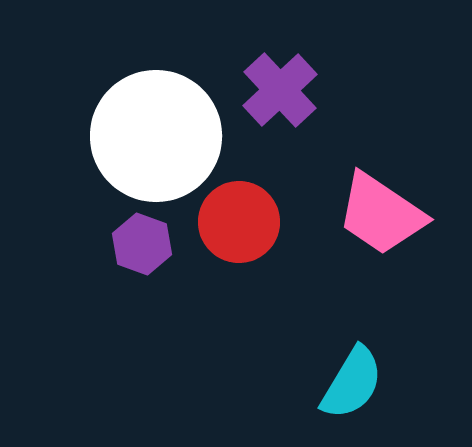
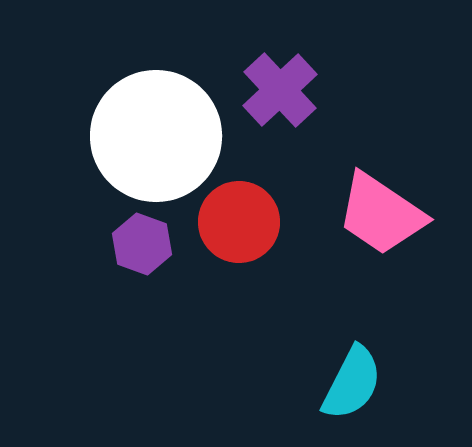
cyan semicircle: rotated 4 degrees counterclockwise
